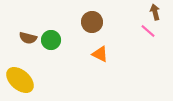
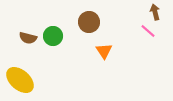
brown circle: moved 3 px left
green circle: moved 2 px right, 4 px up
orange triangle: moved 4 px right, 3 px up; rotated 30 degrees clockwise
